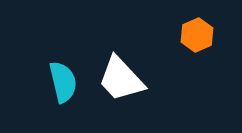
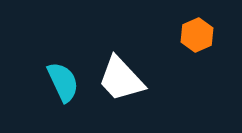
cyan semicircle: rotated 12 degrees counterclockwise
